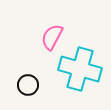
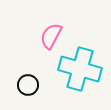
pink semicircle: moved 1 px left, 1 px up
